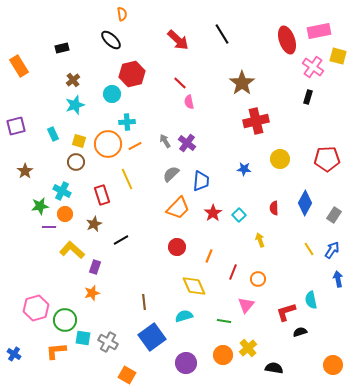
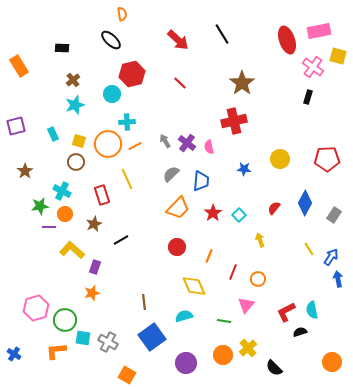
black rectangle at (62, 48): rotated 16 degrees clockwise
pink semicircle at (189, 102): moved 20 px right, 45 px down
red cross at (256, 121): moved 22 px left
red semicircle at (274, 208): rotated 40 degrees clockwise
blue arrow at (332, 250): moved 1 px left, 7 px down
cyan semicircle at (311, 300): moved 1 px right, 10 px down
red L-shape at (286, 312): rotated 10 degrees counterclockwise
orange circle at (333, 365): moved 1 px left, 3 px up
black semicircle at (274, 368): rotated 144 degrees counterclockwise
